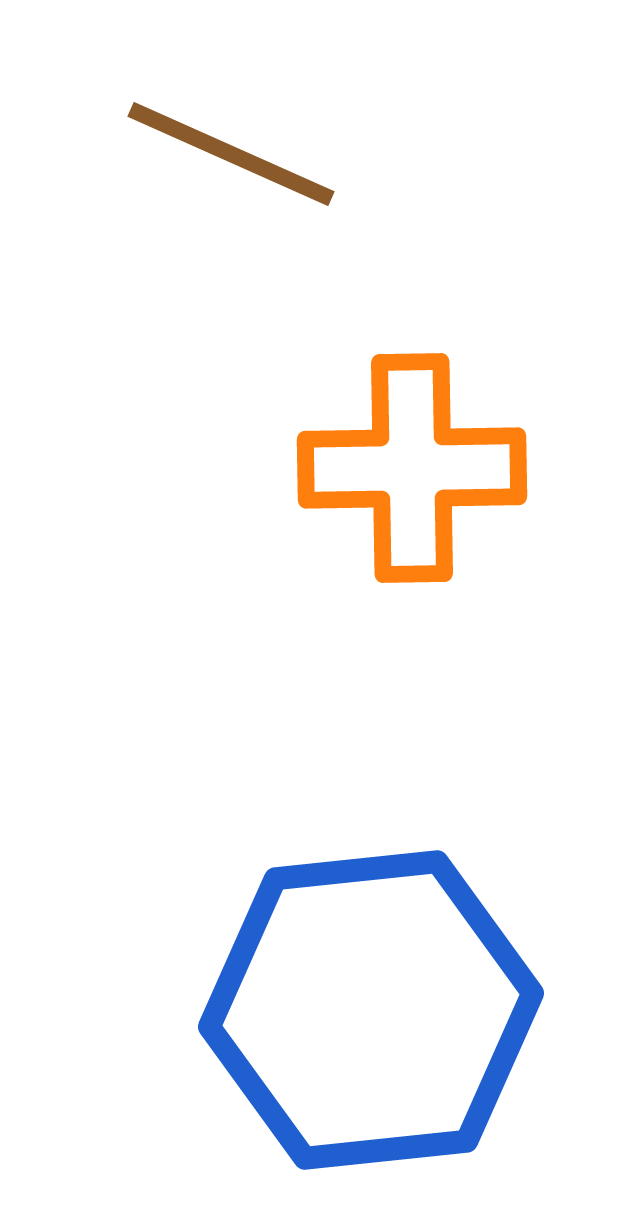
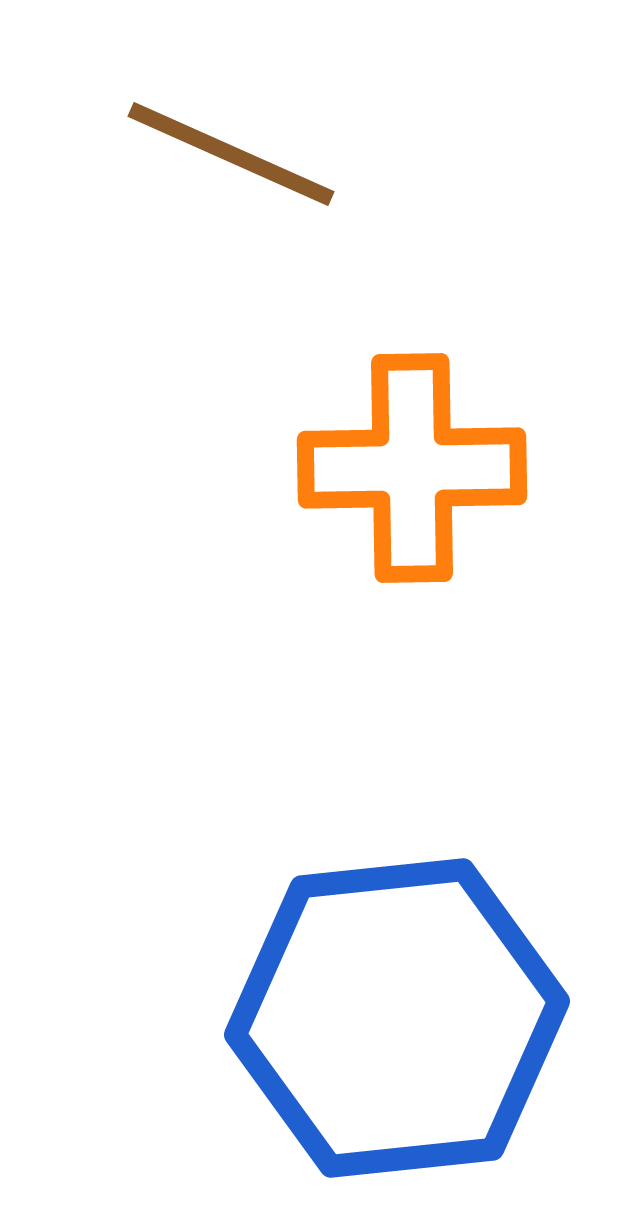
blue hexagon: moved 26 px right, 8 px down
